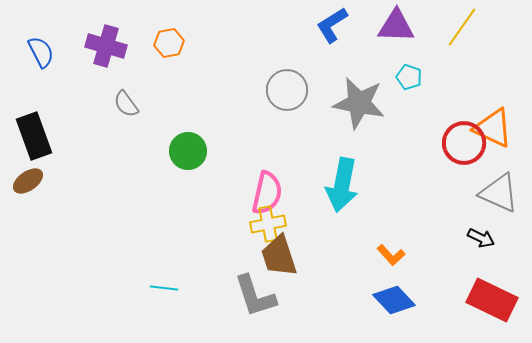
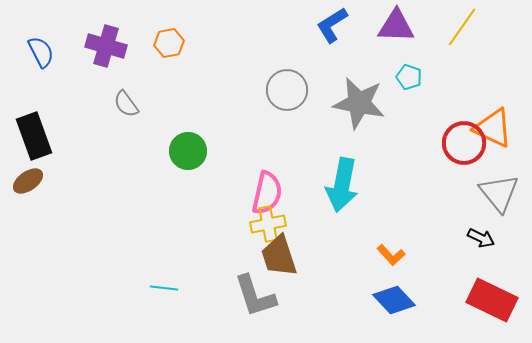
gray triangle: rotated 27 degrees clockwise
